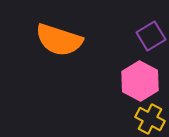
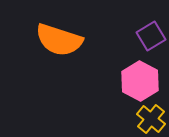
yellow cross: moved 1 px right; rotated 12 degrees clockwise
